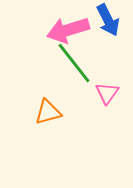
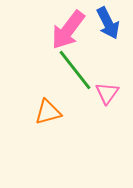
blue arrow: moved 3 px down
pink arrow: rotated 36 degrees counterclockwise
green line: moved 1 px right, 7 px down
